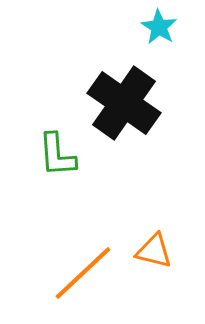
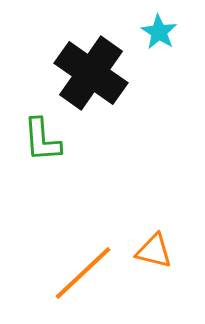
cyan star: moved 5 px down
black cross: moved 33 px left, 30 px up
green L-shape: moved 15 px left, 15 px up
